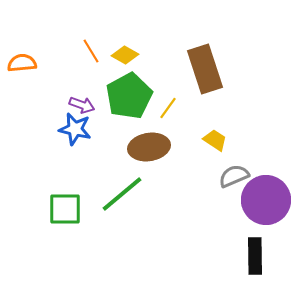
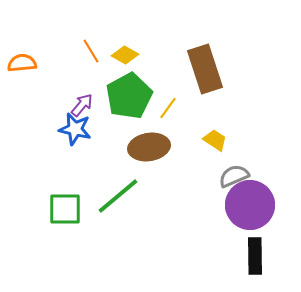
purple arrow: rotated 70 degrees counterclockwise
green line: moved 4 px left, 2 px down
purple circle: moved 16 px left, 5 px down
